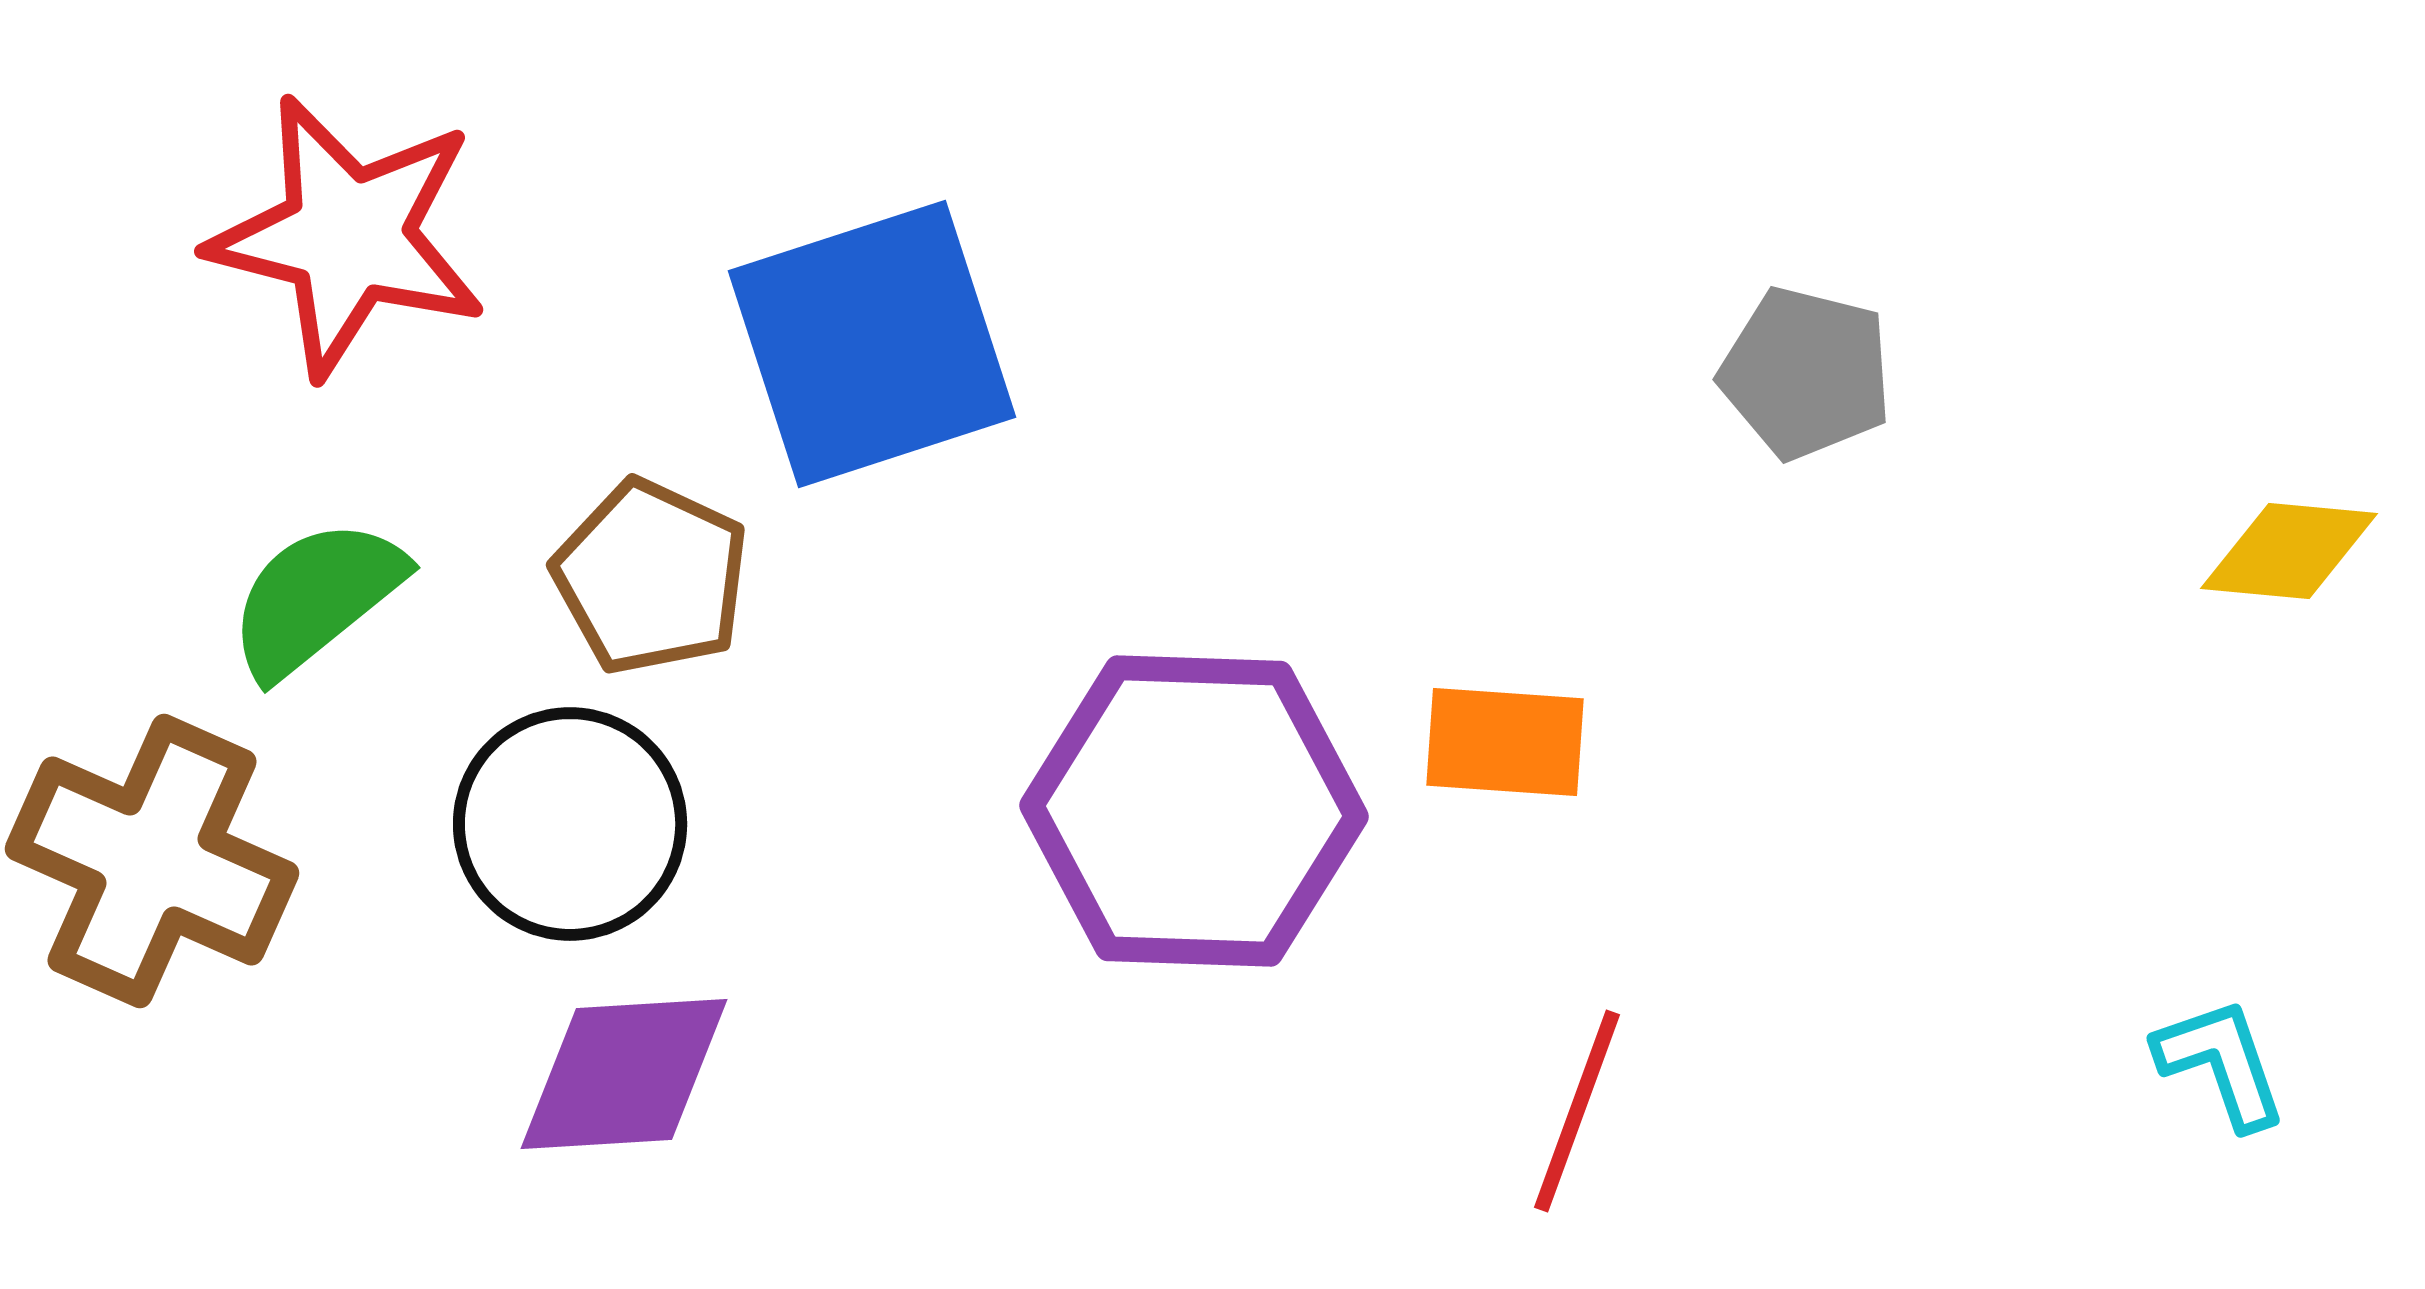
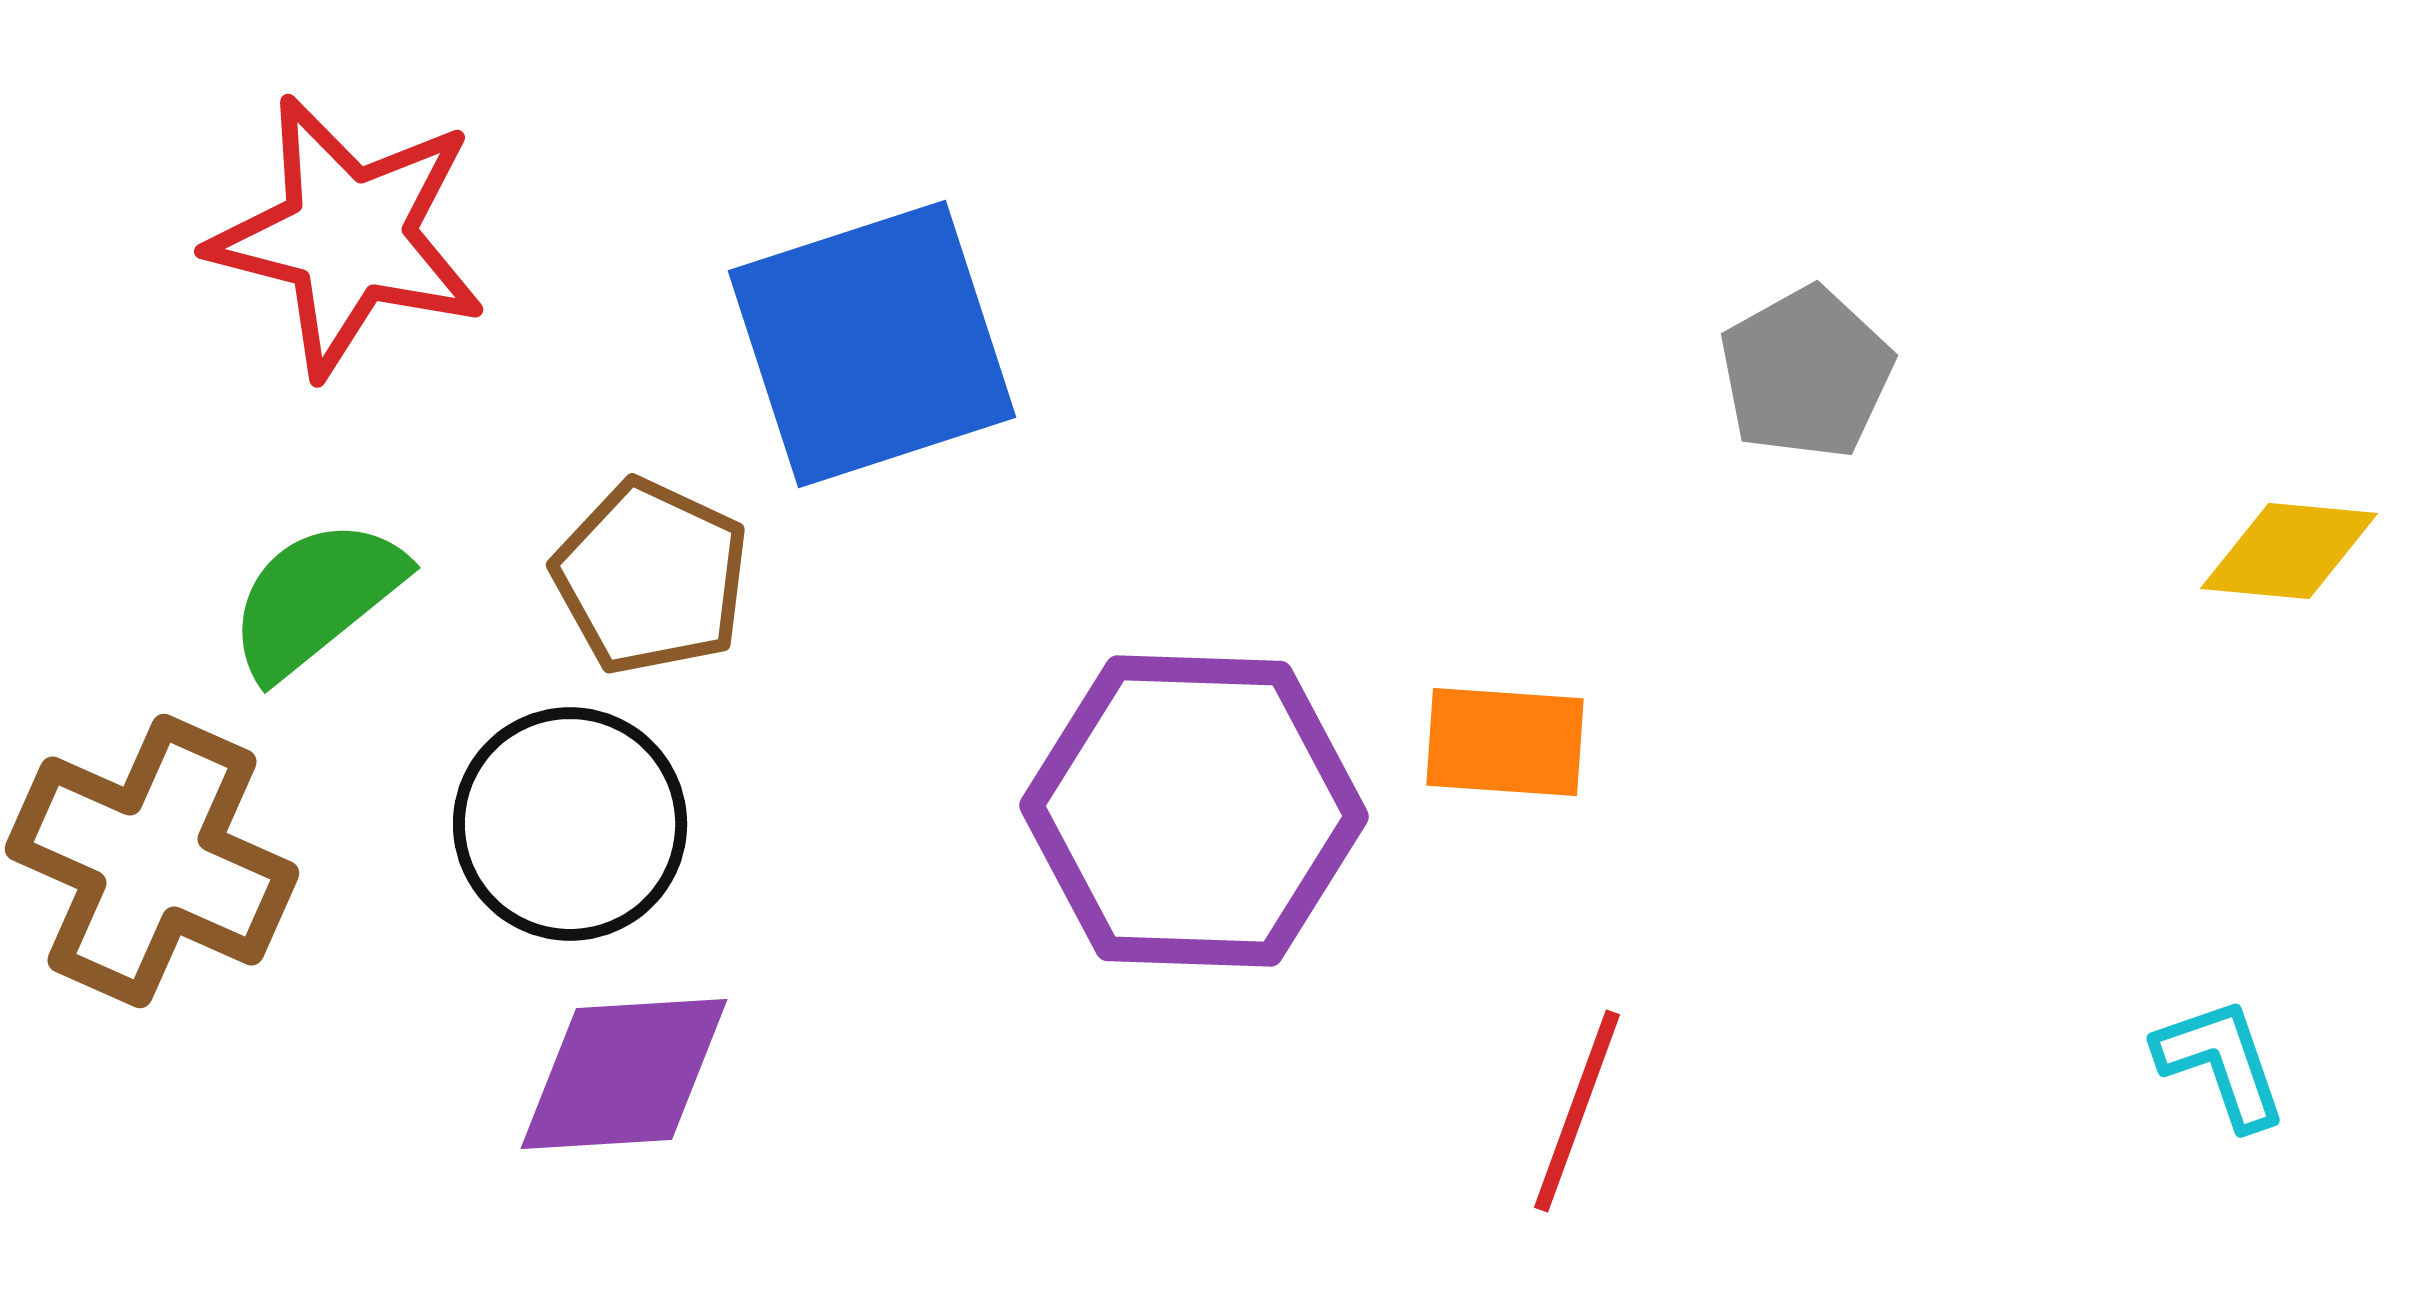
gray pentagon: rotated 29 degrees clockwise
